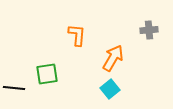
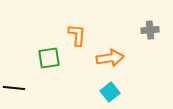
gray cross: moved 1 px right
orange arrow: moved 3 px left; rotated 52 degrees clockwise
green square: moved 2 px right, 16 px up
cyan square: moved 3 px down
